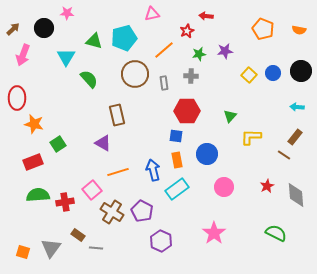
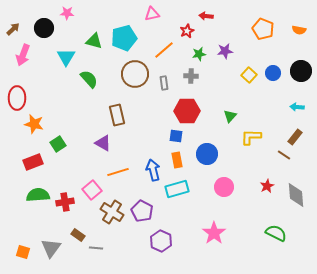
cyan rectangle at (177, 189): rotated 20 degrees clockwise
